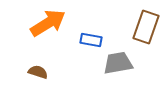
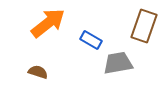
orange arrow: rotated 6 degrees counterclockwise
brown rectangle: moved 2 px left, 1 px up
blue rectangle: rotated 20 degrees clockwise
